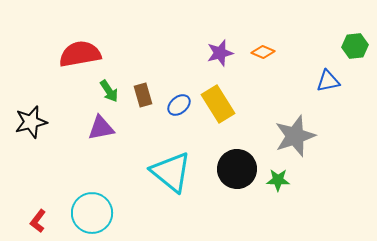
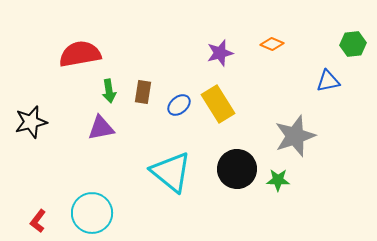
green hexagon: moved 2 px left, 2 px up
orange diamond: moved 9 px right, 8 px up
green arrow: rotated 25 degrees clockwise
brown rectangle: moved 3 px up; rotated 25 degrees clockwise
